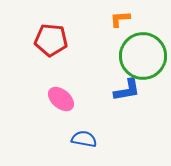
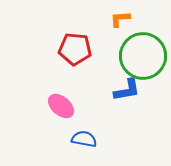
red pentagon: moved 24 px right, 9 px down
pink ellipse: moved 7 px down
